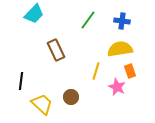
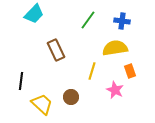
yellow semicircle: moved 5 px left, 1 px up
yellow line: moved 4 px left
pink star: moved 2 px left, 3 px down
